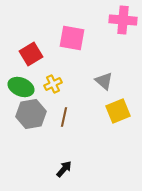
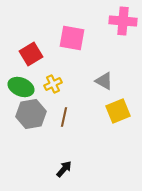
pink cross: moved 1 px down
gray triangle: rotated 12 degrees counterclockwise
